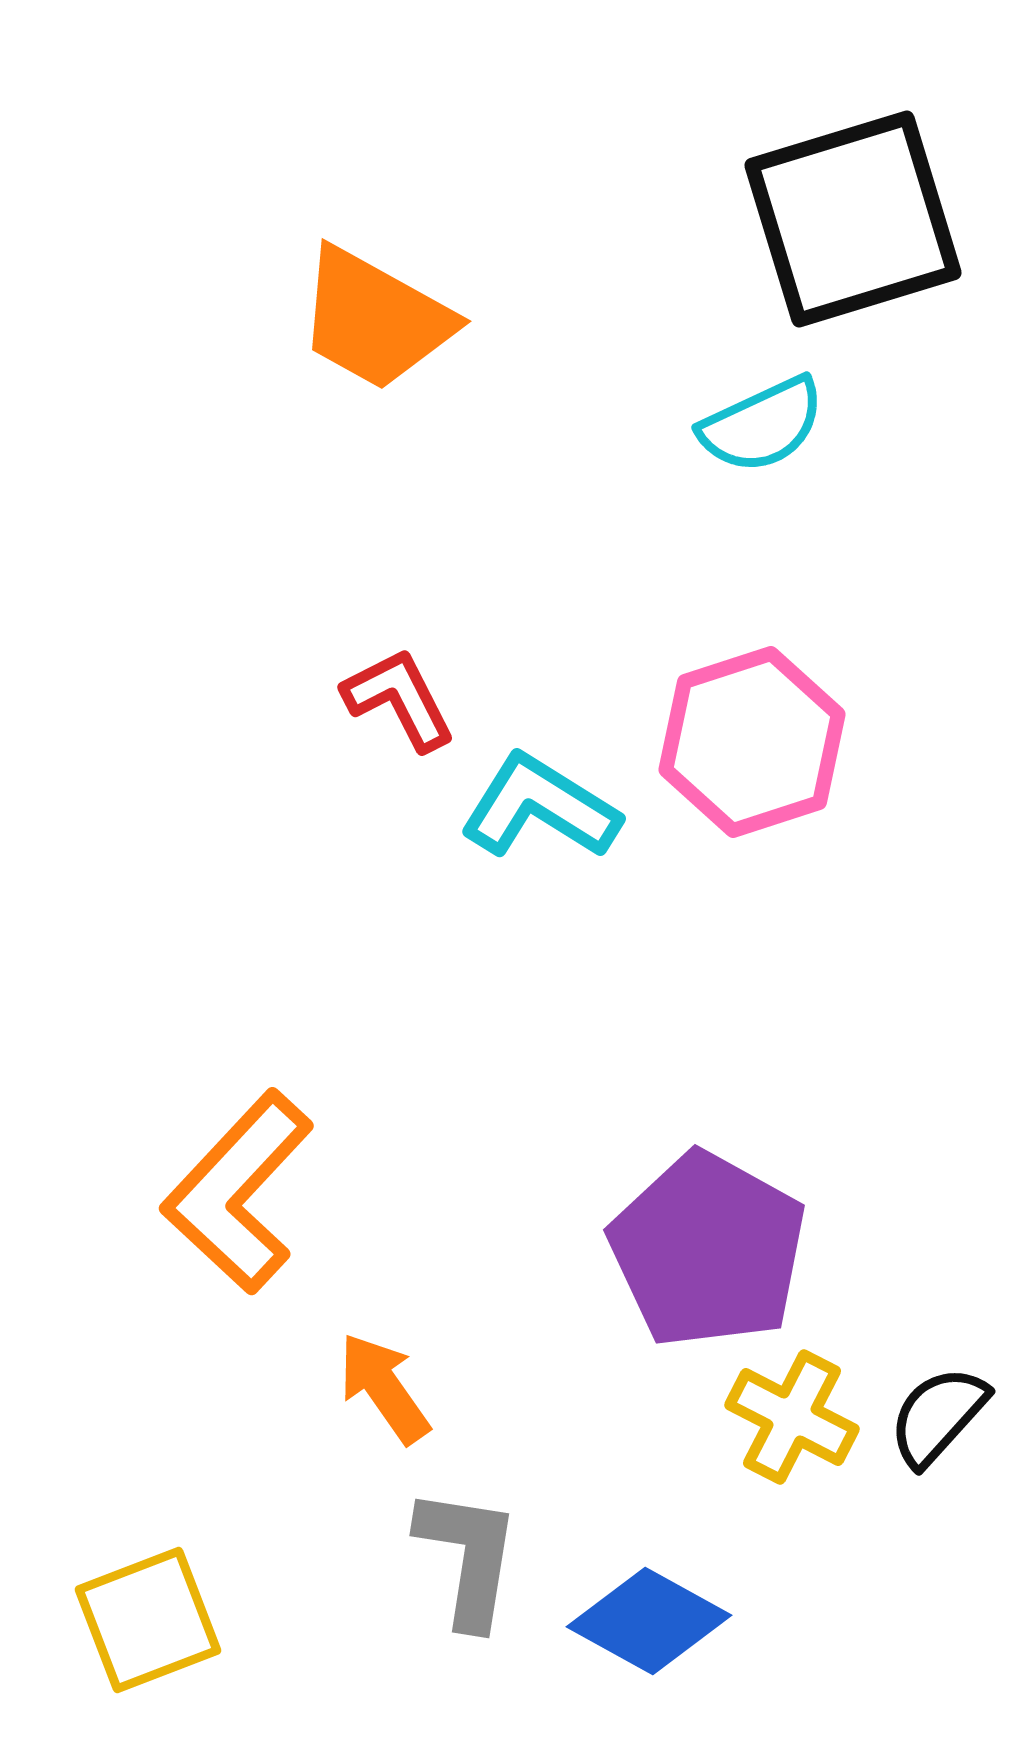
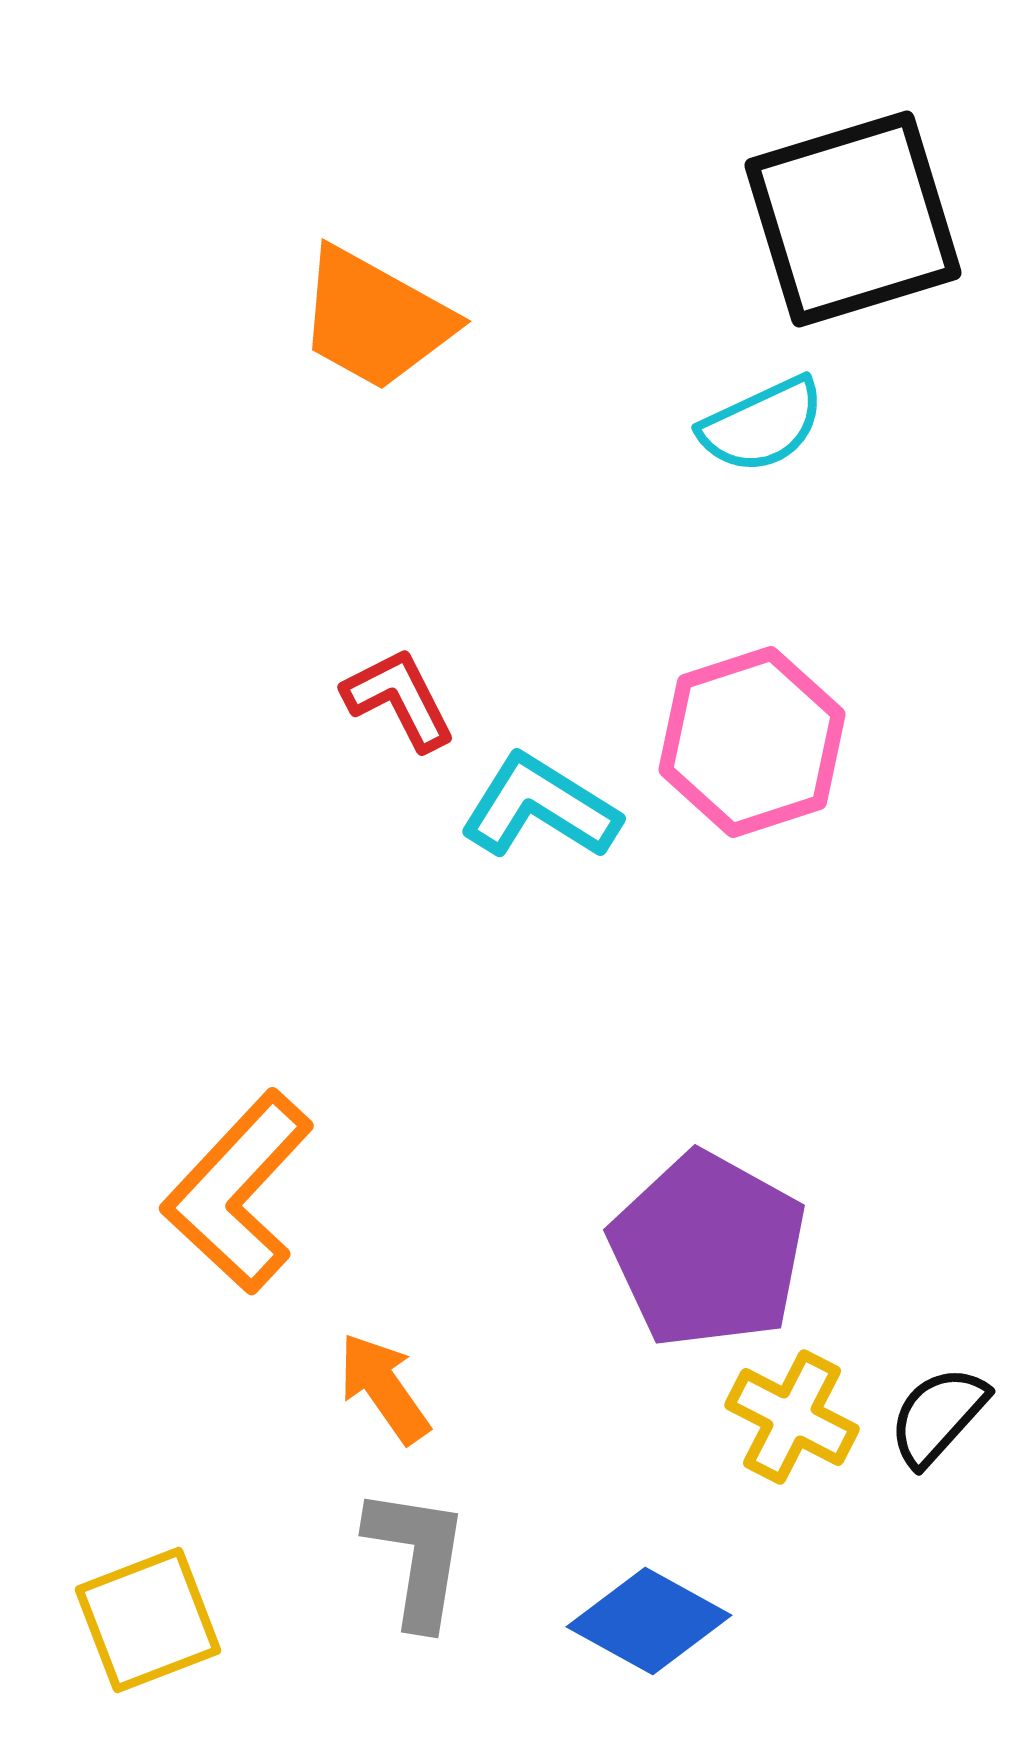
gray L-shape: moved 51 px left
